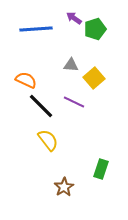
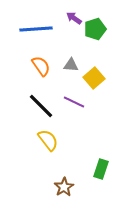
orange semicircle: moved 15 px right, 14 px up; rotated 30 degrees clockwise
